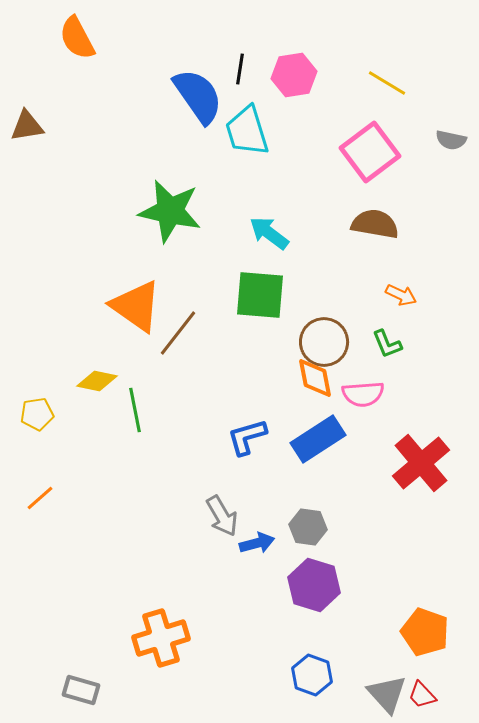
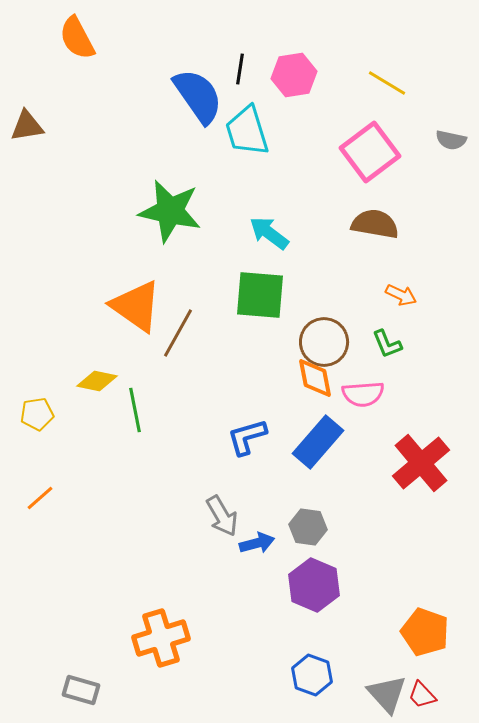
brown line: rotated 9 degrees counterclockwise
blue rectangle: moved 3 px down; rotated 16 degrees counterclockwise
purple hexagon: rotated 6 degrees clockwise
